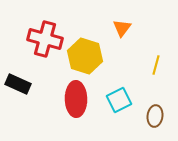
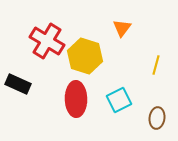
red cross: moved 2 px right, 2 px down; rotated 16 degrees clockwise
brown ellipse: moved 2 px right, 2 px down
